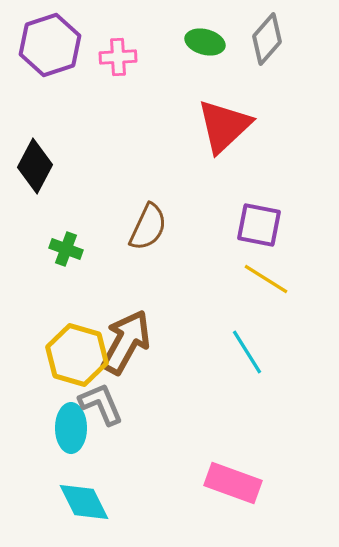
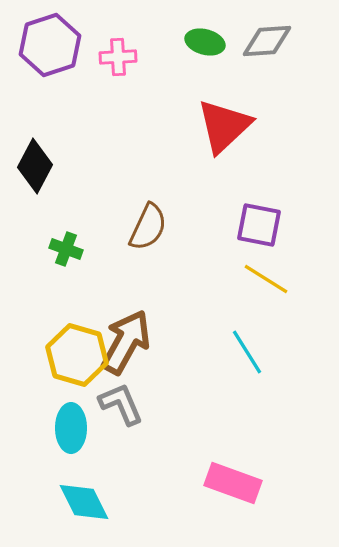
gray diamond: moved 2 px down; rotated 45 degrees clockwise
gray L-shape: moved 20 px right
